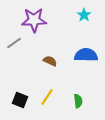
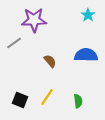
cyan star: moved 4 px right
brown semicircle: rotated 24 degrees clockwise
